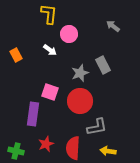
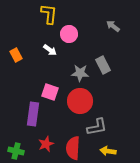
gray star: rotated 24 degrees clockwise
